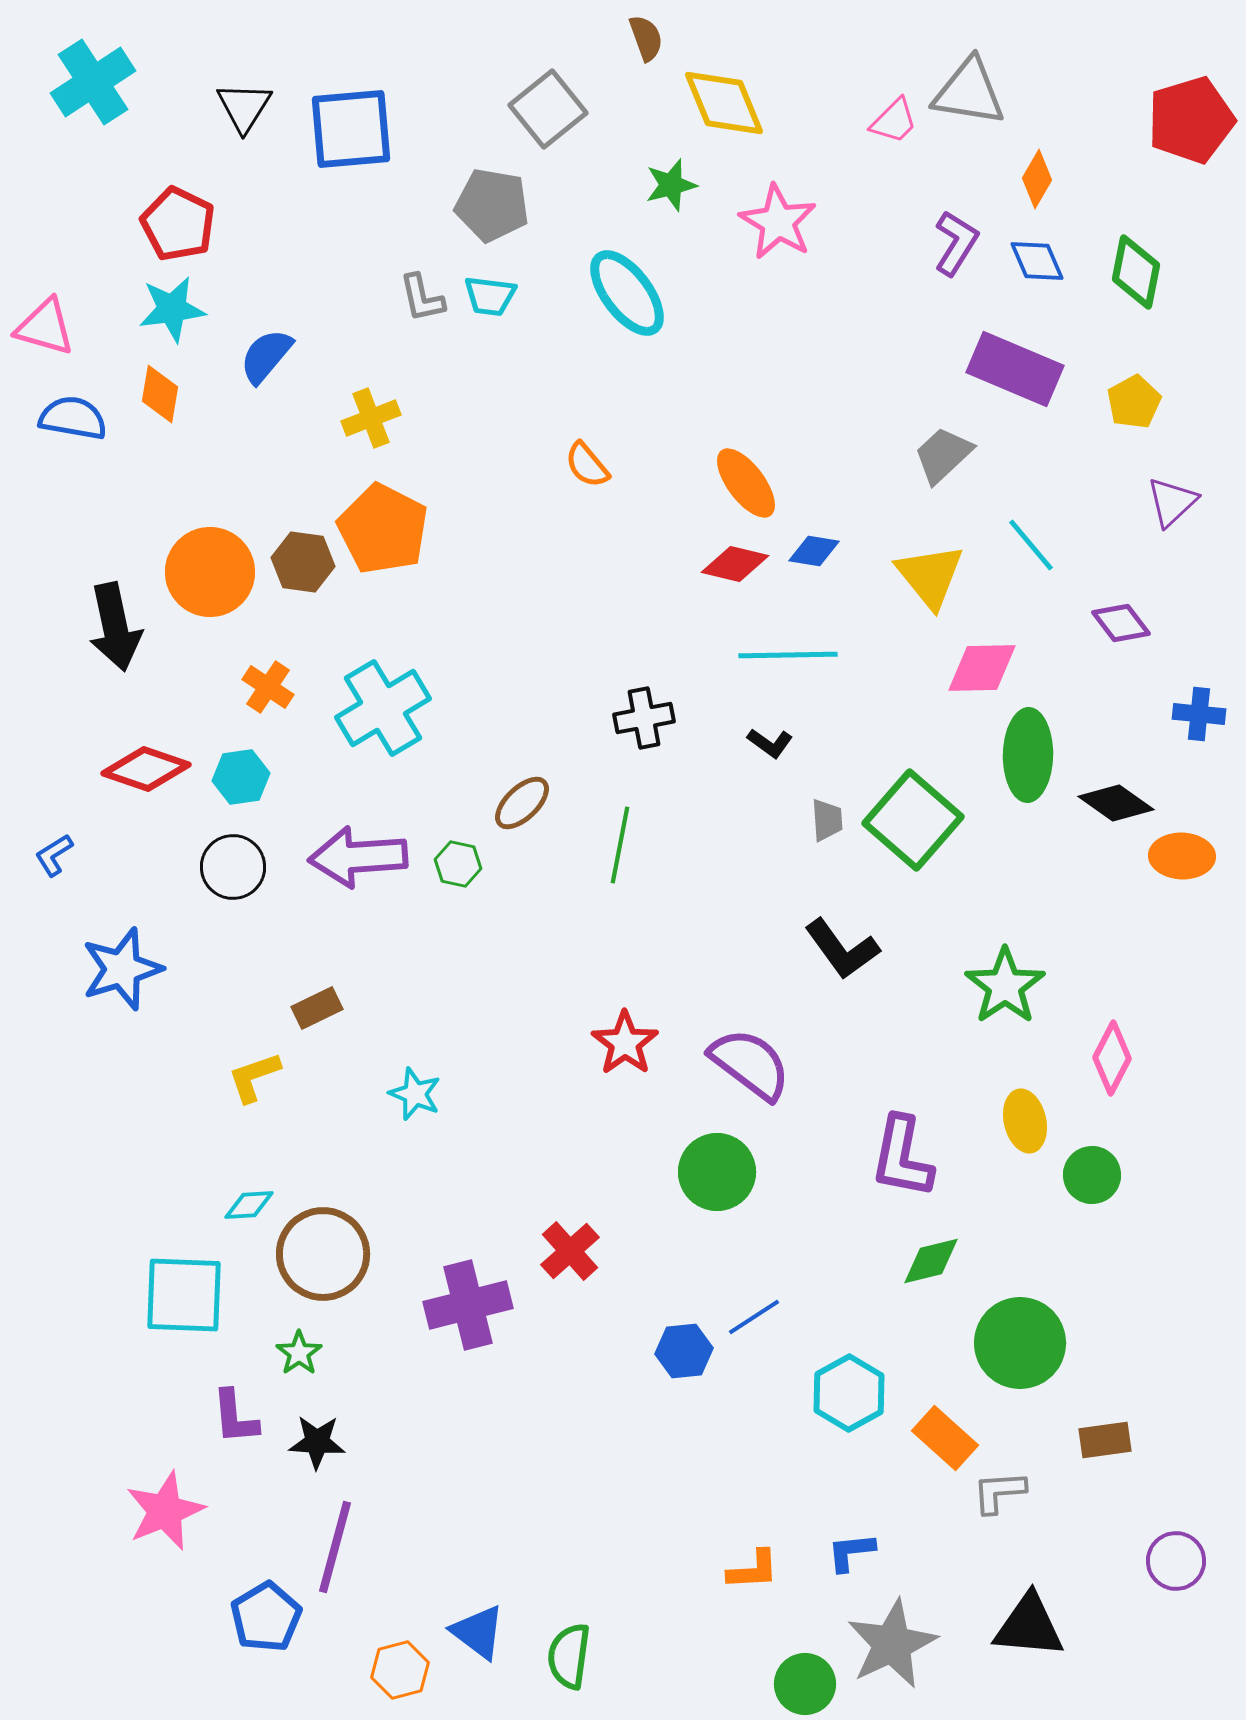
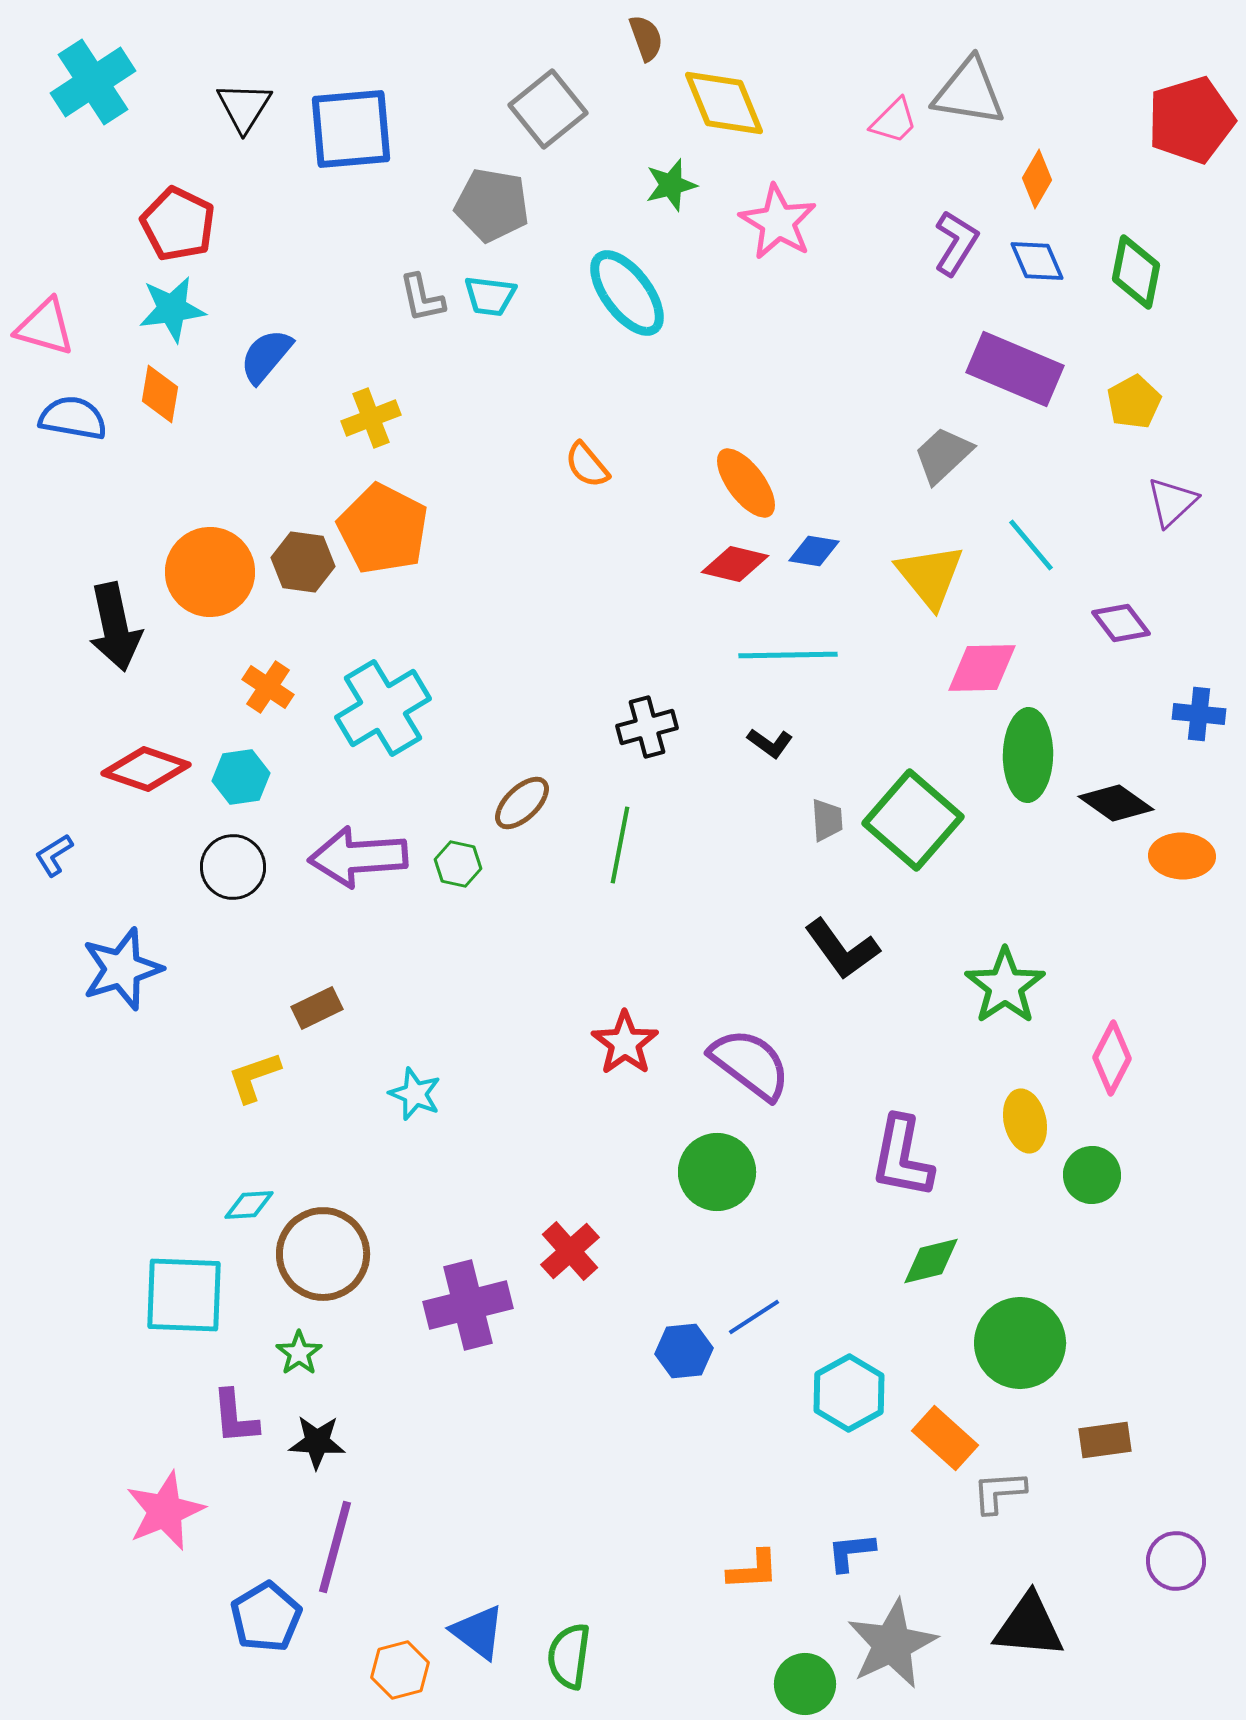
black cross at (644, 718): moved 3 px right, 9 px down; rotated 4 degrees counterclockwise
